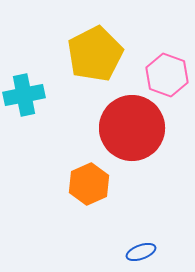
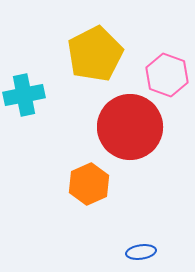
red circle: moved 2 px left, 1 px up
blue ellipse: rotated 12 degrees clockwise
